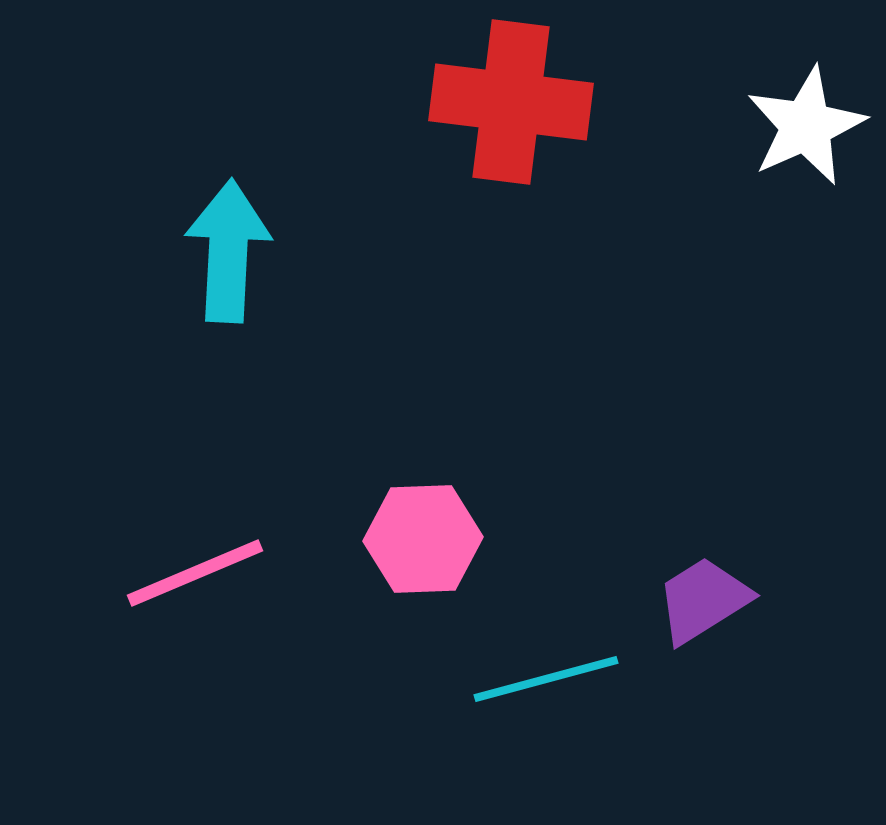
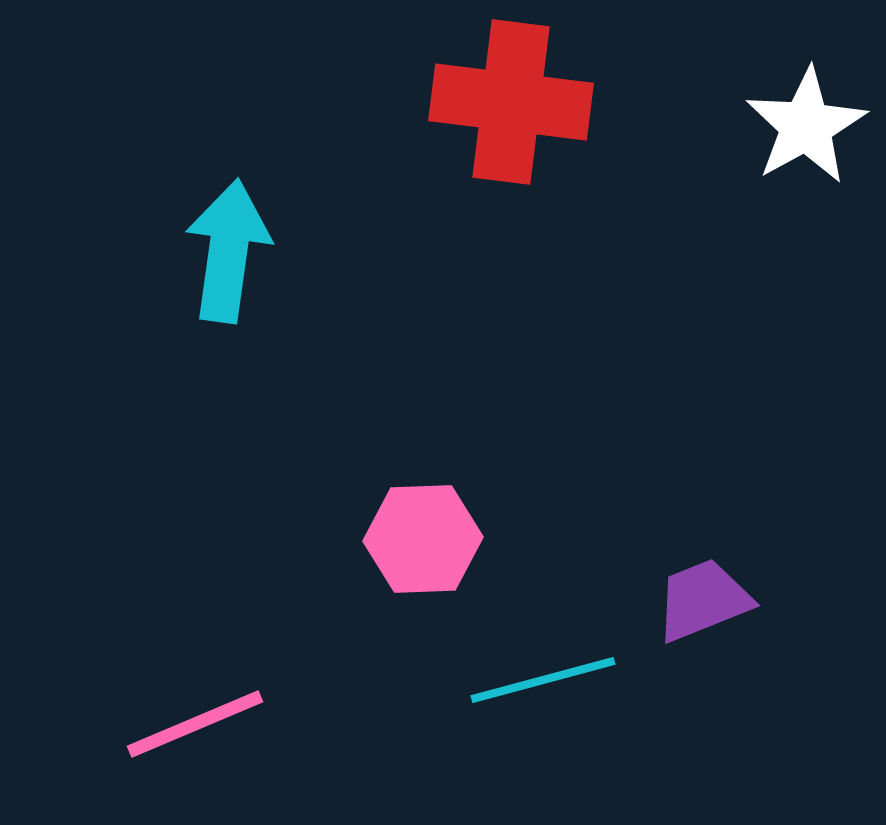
white star: rotated 5 degrees counterclockwise
cyan arrow: rotated 5 degrees clockwise
pink line: moved 151 px down
purple trapezoid: rotated 10 degrees clockwise
cyan line: moved 3 px left, 1 px down
